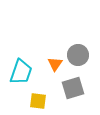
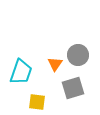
yellow square: moved 1 px left, 1 px down
